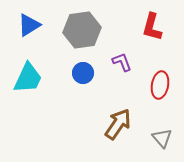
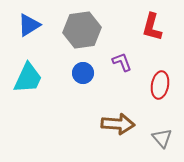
brown arrow: rotated 60 degrees clockwise
